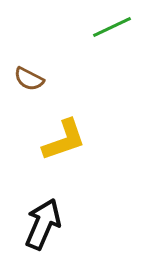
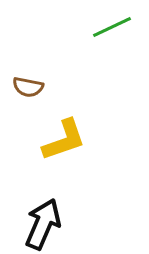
brown semicircle: moved 1 px left, 8 px down; rotated 16 degrees counterclockwise
